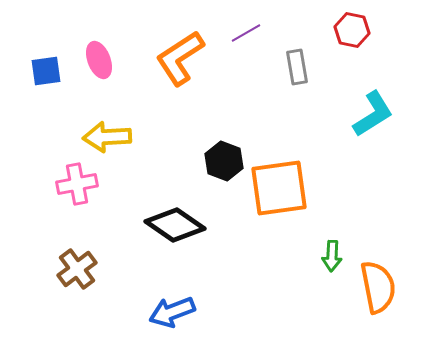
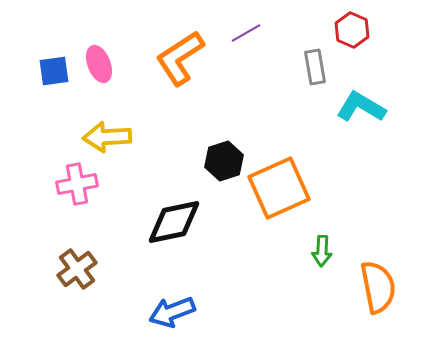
red hexagon: rotated 12 degrees clockwise
pink ellipse: moved 4 px down
gray rectangle: moved 18 px right
blue square: moved 8 px right
cyan L-shape: moved 12 px left, 7 px up; rotated 117 degrees counterclockwise
black hexagon: rotated 21 degrees clockwise
orange square: rotated 16 degrees counterclockwise
black diamond: moved 1 px left, 3 px up; rotated 46 degrees counterclockwise
green arrow: moved 10 px left, 5 px up
